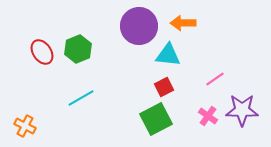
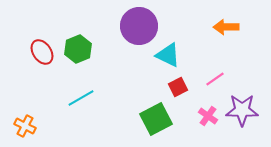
orange arrow: moved 43 px right, 4 px down
cyan triangle: rotated 20 degrees clockwise
red square: moved 14 px right
